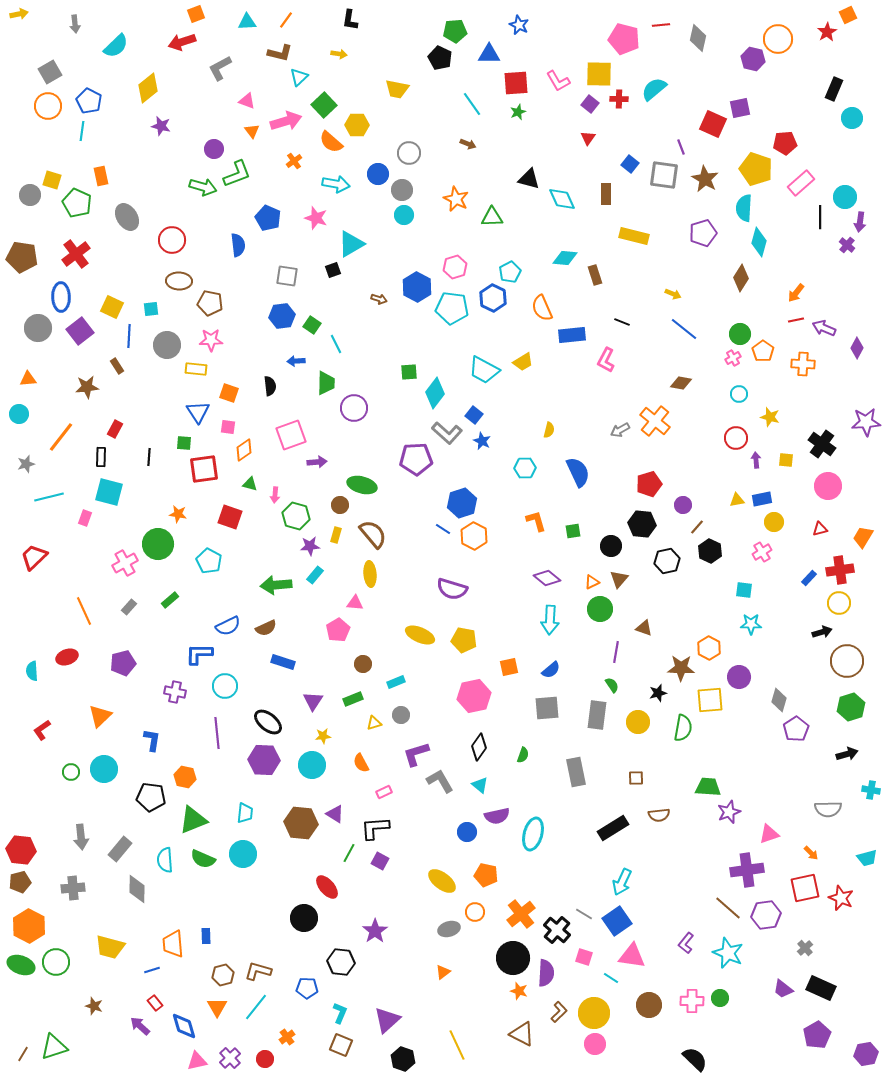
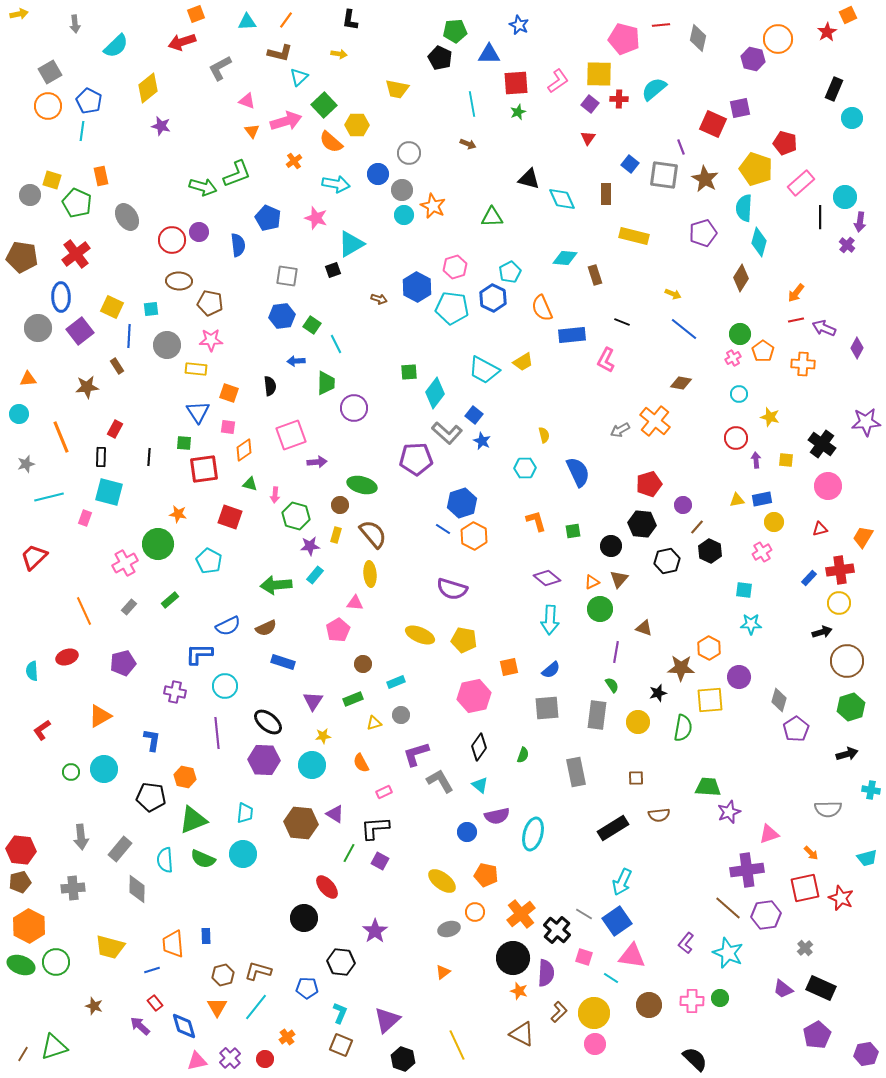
pink L-shape at (558, 81): rotated 95 degrees counterclockwise
cyan line at (472, 104): rotated 25 degrees clockwise
red pentagon at (785, 143): rotated 20 degrees clockwise
purple circle at (214, 149): moved 15 px left, 83 px down
orange star at (456, 199): moved 23 px left, 7 px down
yellow semicircle at (549, 430): moved 5 px left, 5 px down; rotated 28 degrees counterclockwise
orange line at (61, 437): rotated 60 degrees counterclockwise
orange triangle at (100, 716): rotated 15 degrees clockwise
